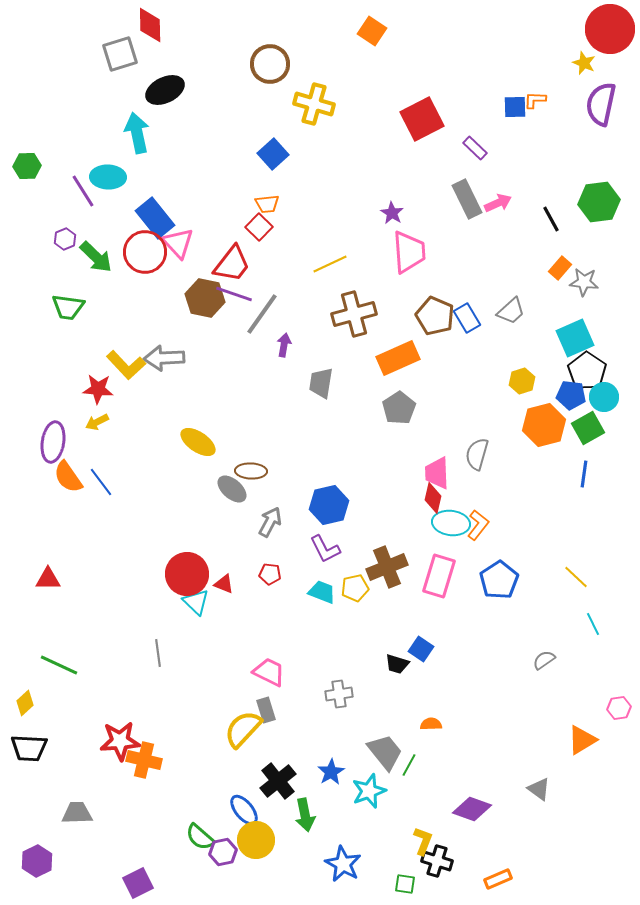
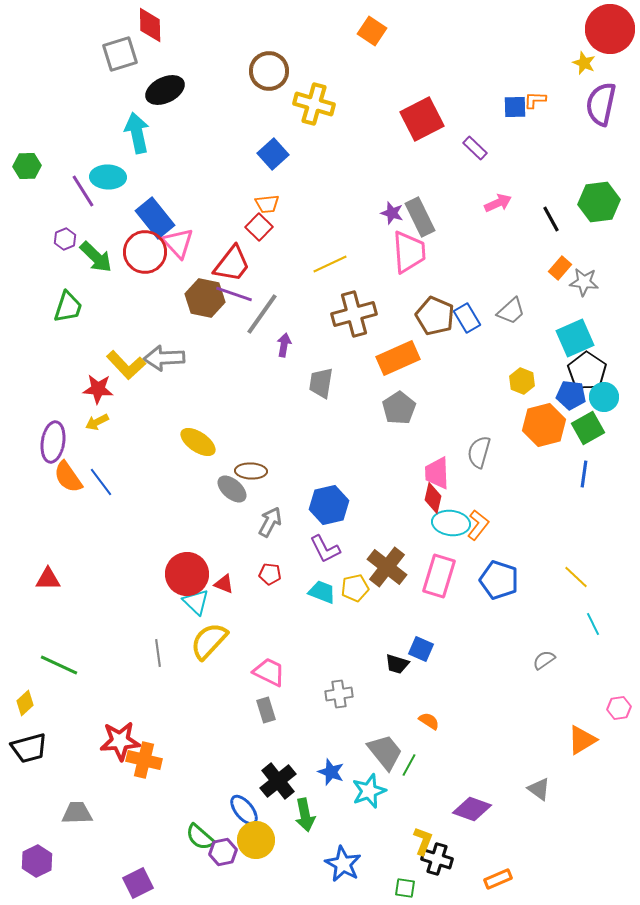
brown circle at (270, 64): moved 1 px left, 7 px down
gray rectangle at (467, 199): moved 47 px left, 18 px down
purple star at (392, 213): rotated 15 degrees counterclockwise
green trapezoid at (68, 307): rotated 80 degrees counterclockwise
yellow hexagon at (522, 381): rotated 20 degrees counterclockwise
gray semicircle at (477, 454): moved 2 px right, 2 px up
brown cross at (387, 567): rotated 30 degrees counterclockwise
blue pentagon at (499, 580): rotated 21 degrees counterclockwise
blue square at (421, 649): rotated 10 degrees counterclockwise
orange semicircle at (431, 724): moved 2 px left, 3 px up; rotated 35 degrees clockwise
yellow semicircle at (243, 729): moved 34 px left, 88 px up
black trapezoid at (29, 748): rotated 18 degrees counterclockwise
blue star at (331, 772): rotated 20 degrees counterclockwise
black cross at (437, 861): moved 2 px up
green square at (405, 884): moved 4 px down
